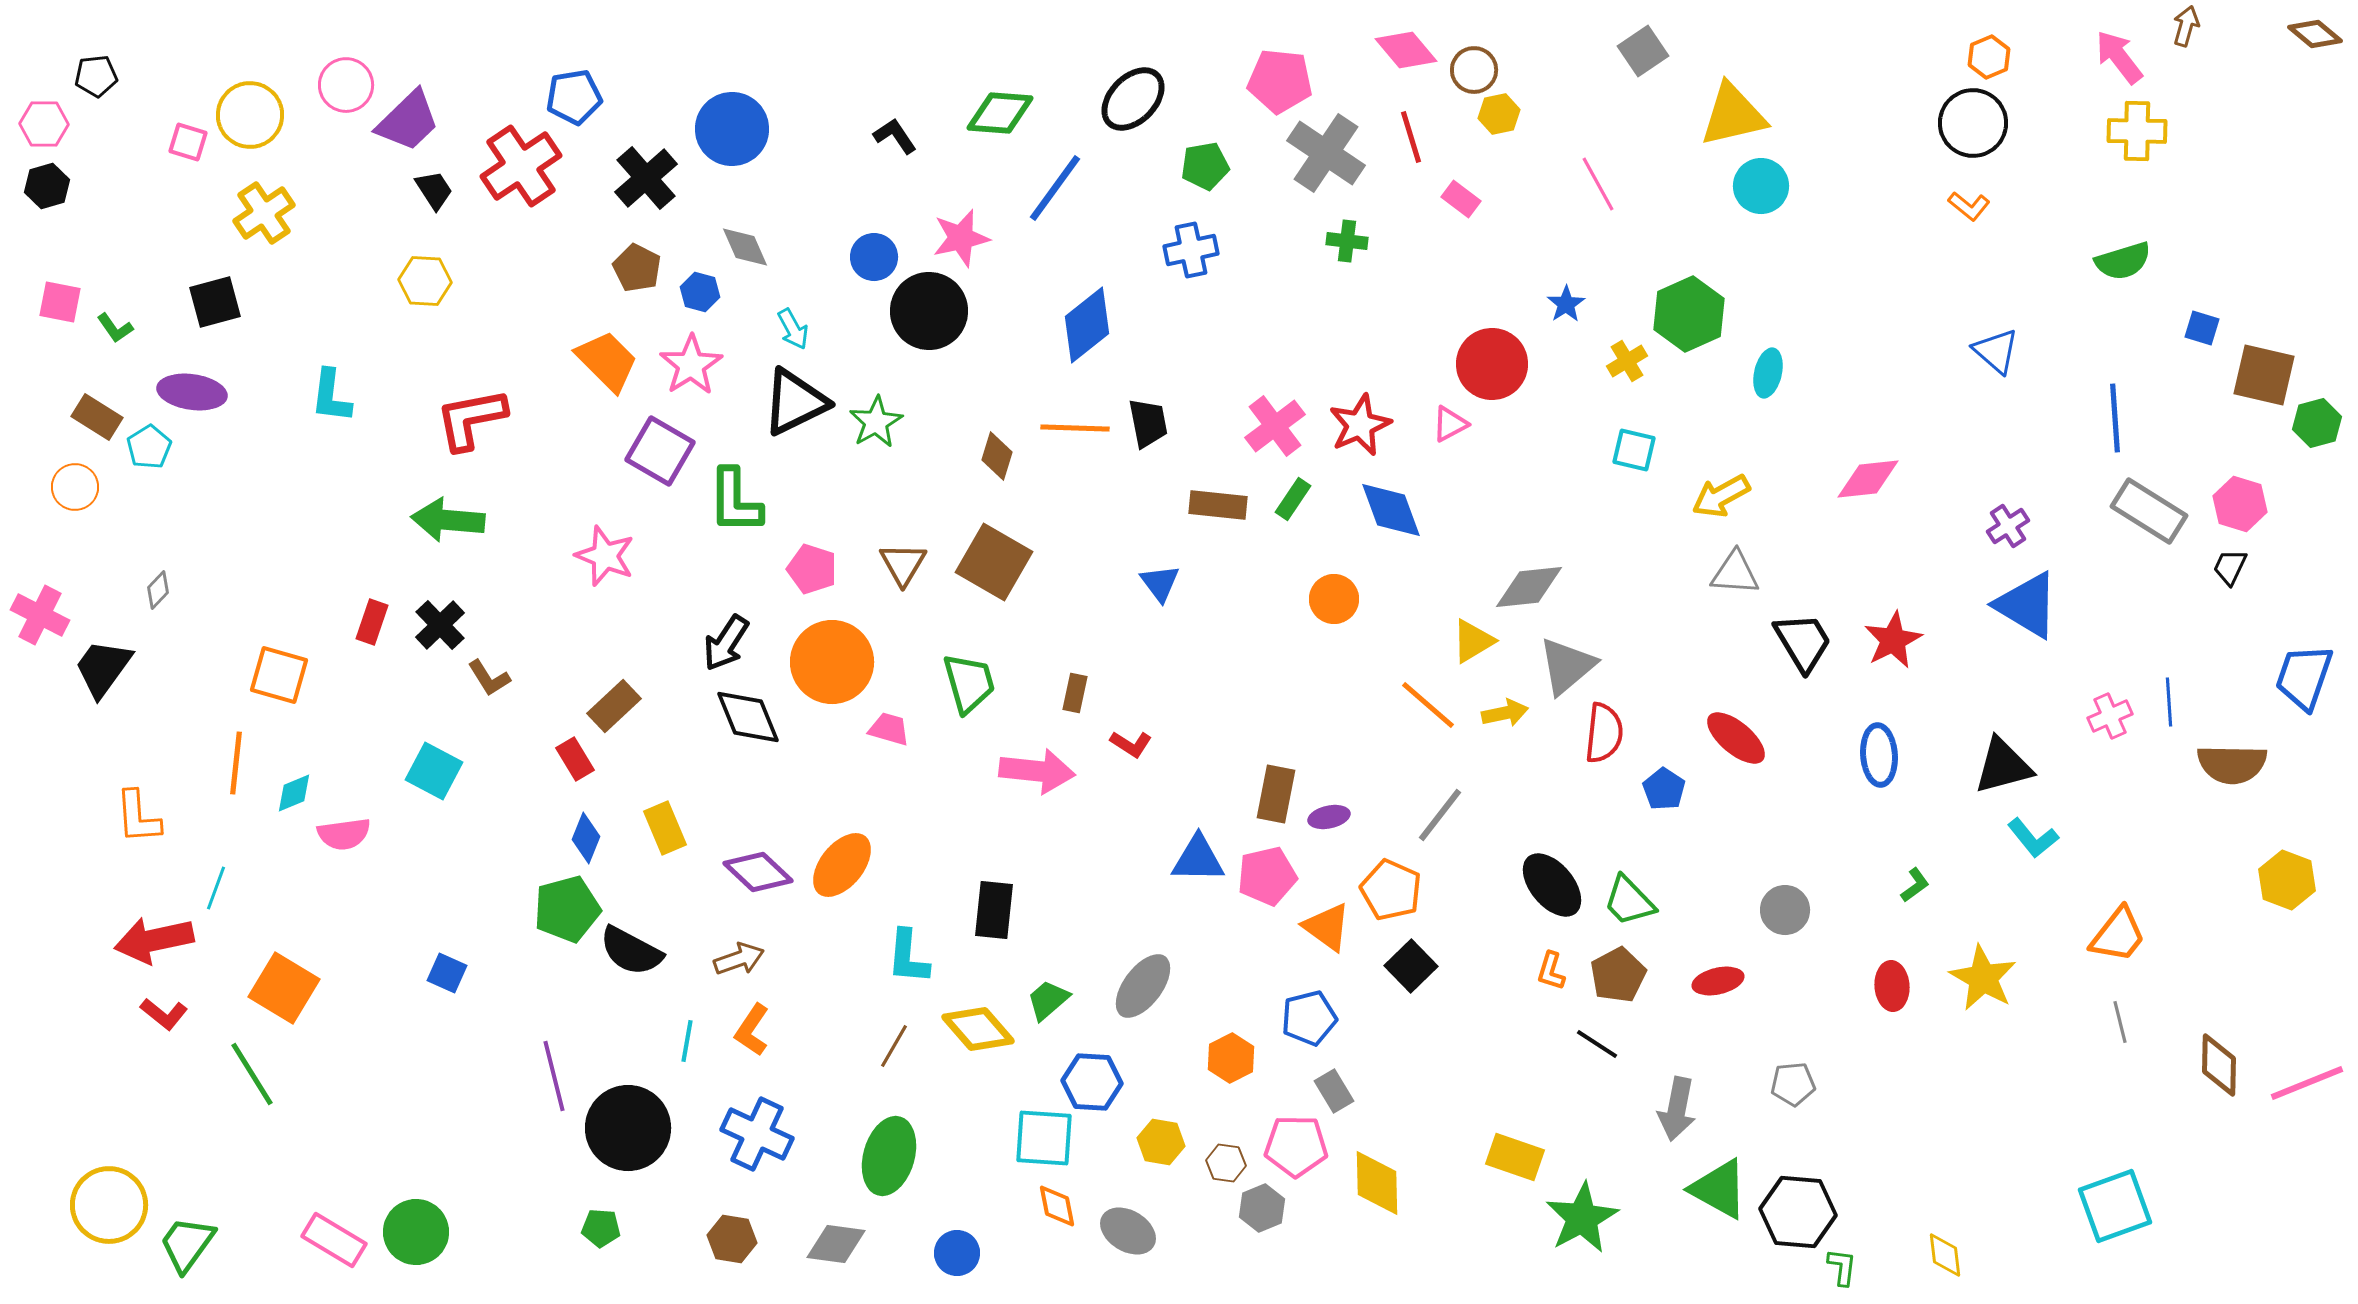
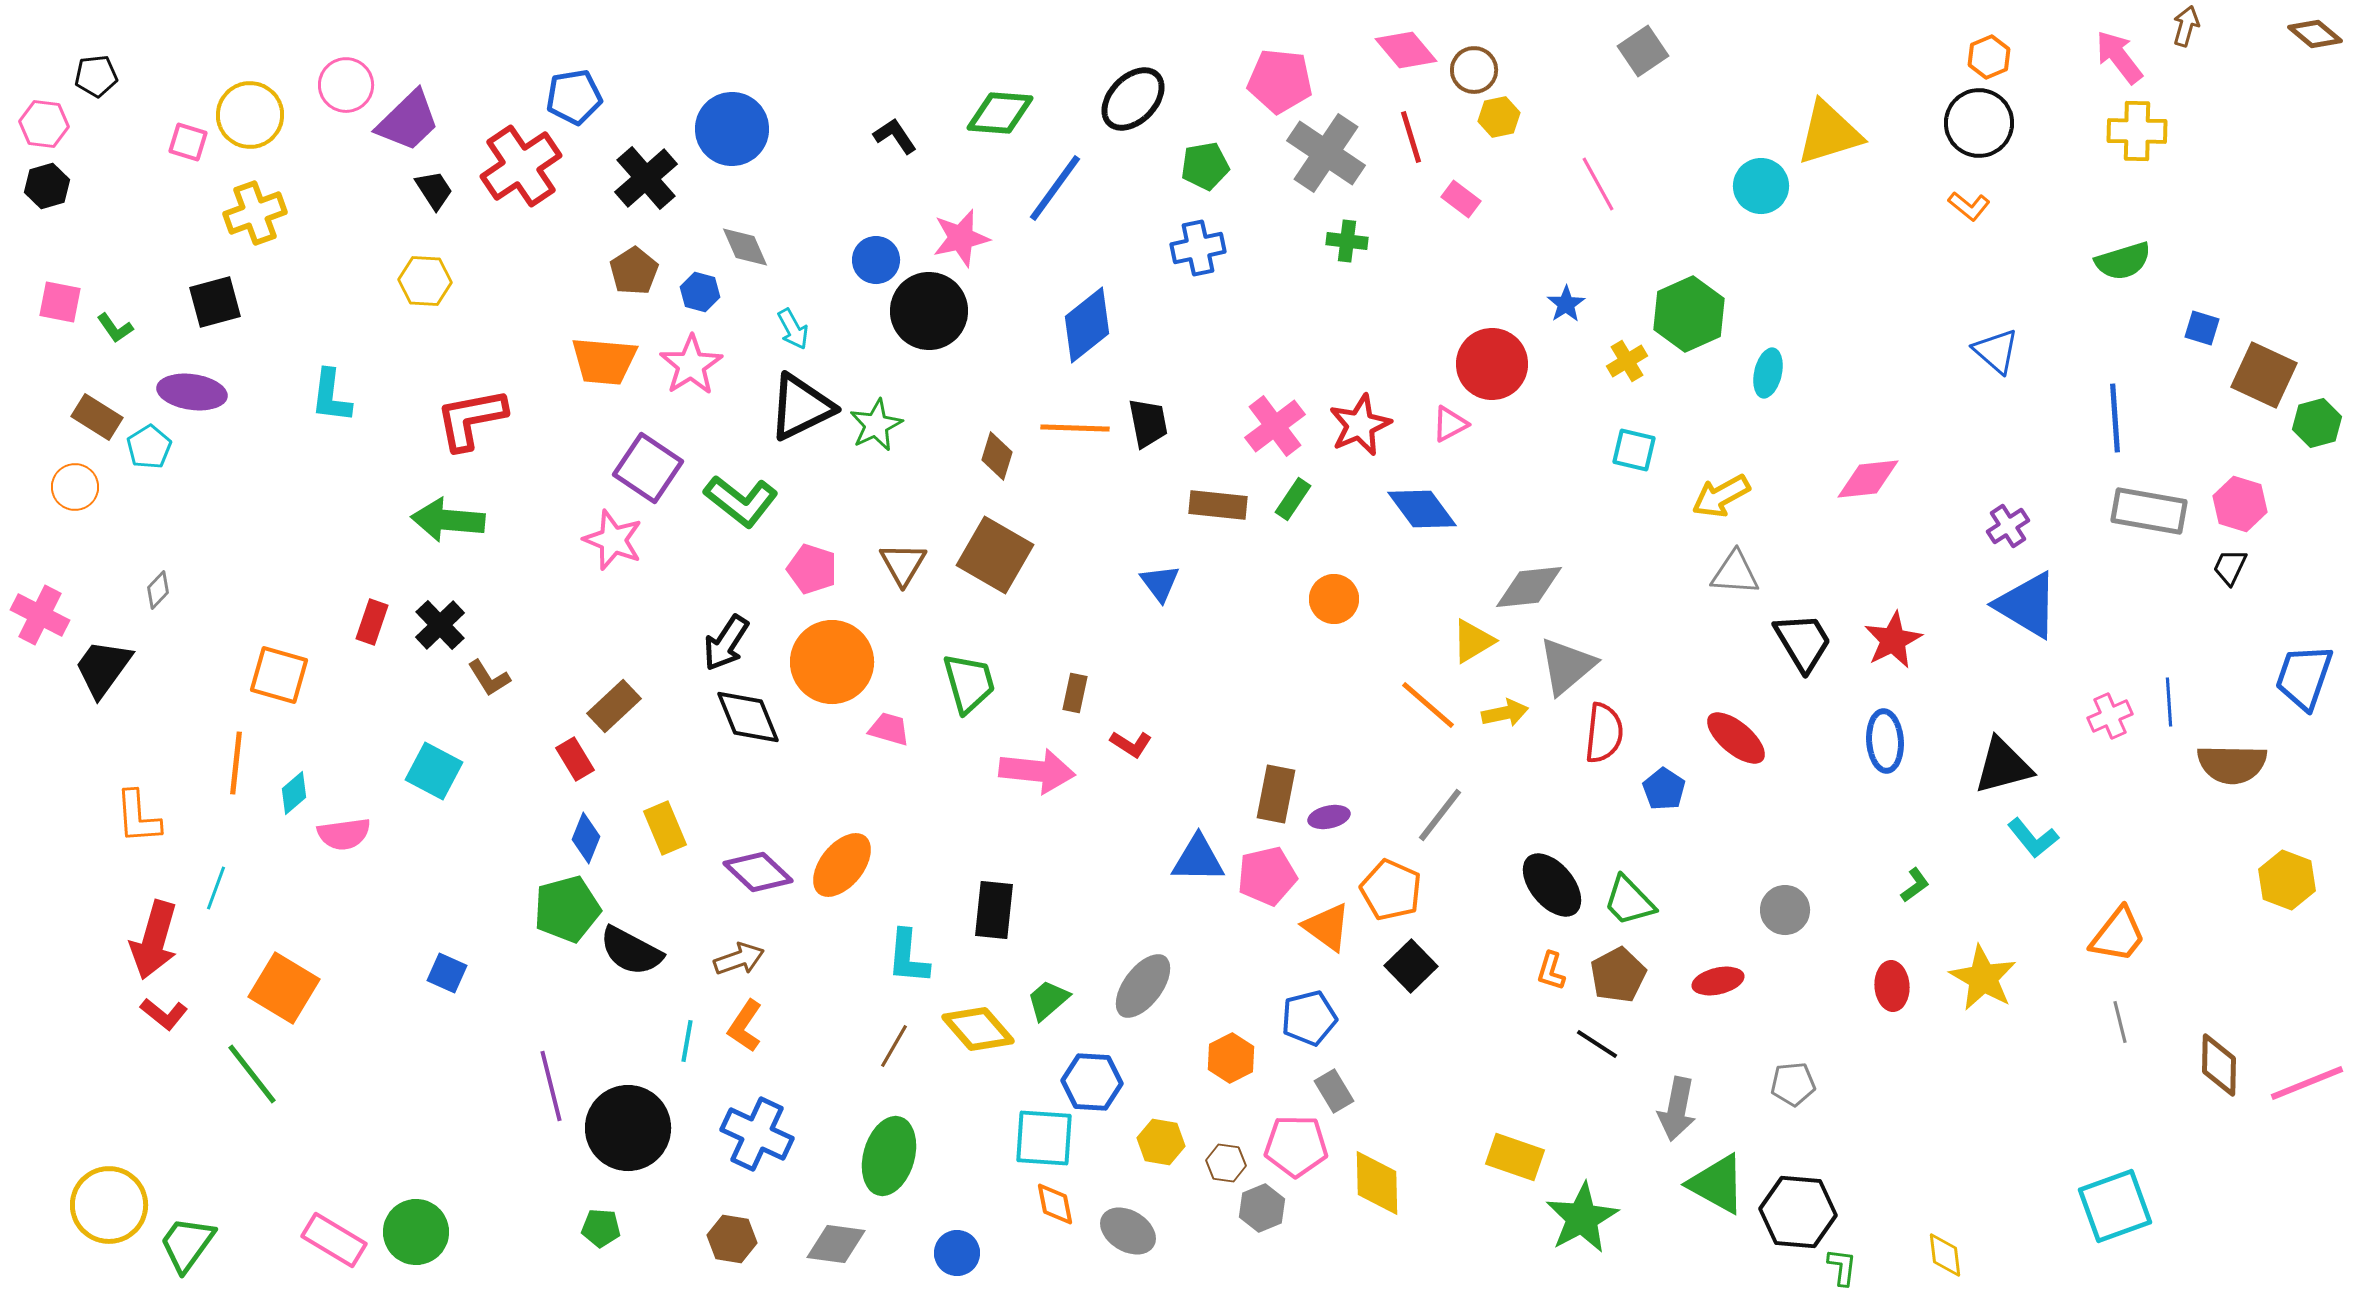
yellow hexagon at (1499, 114): moved 3 px down
yellow triangle at (1733, 115): moved 96 px right, 18 px down; rotated 4 degrees counterclockwise
black circle at (1973, 123): moved 6 px right
pink hexagon at (44, 124): rotated 6 degrees clockwise
yellow cross at (264, 213): moved 9 px left; rotated 14 degrees clockwise
blue cross at (1191, 250): moved 7 px right, 2 px up
blue circle at (874, 257): moved 2 px right, 3 px down
brown pentagon at (637, 268): moved 3 px left, 3 px down; rotated 12 degrees clockwise
orange trapezoid at (607, 361): moved 3 px left; rotated 140 degrees clockwise
brown square at (2264, 375): rotated 12 degrees clockwise
black triangle at (795, 402): moved 6 px right, 5 px down
green star at (876, 422): moved 3 px down; rotated 4 degrees clockwise
purple square at (660, 451): moved 12 px left, 17 px down; rotated 4 degrees clockwise
green L-shape at (735, 501): moved 6 px right; rotated 52 degrees counterclockwise
blue diamond at (1391, 510): moved 31 px right, 1 px up; rotated 16 degrees counterclockwise
gray rectangle at (2149, 511): rotated 22 degrees counterclockwise
pink star at (605, 556): moved 8 px right, 16 px up
brown square at (994, 562): moved 1 px right, 7 px up
blue ellipse at (1879, 755): moved 6 px right, 14 px up
cyan diamond at (294, 793): rotated 18 degrees counterclockwise
red arrow at (154, 940): rotated 62 degrees counterclockwise
orange L-shape at (752, 1030): moved 7 px left, 4 px up
green line at (252, 1074): rotated 6 degrees counterclockwise
purple line at (554, 1076): moved 3 px left, 10 px down
green triangle at (1719, 1189): moved 2 px left, 5 px up
orange diamond at (1057, 1206): moved 2 px left, 2 px up
